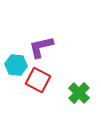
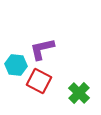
purple L-shape: moved 1 px right, 2 px down
red square: moved 1 px right, 1 px down
